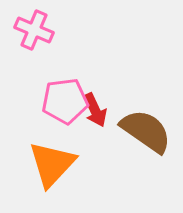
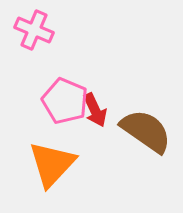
pink pentagon: rotated 30 degrees clockwise
